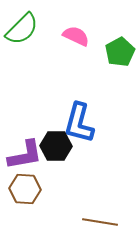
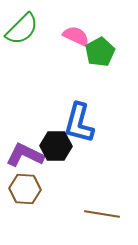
green pentagon: moved 20 px left
purple L-shape: rotated 144 degrees counterclockwise
brown line: moved 2 px right, 8 px up
